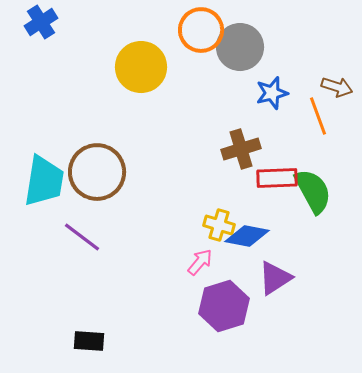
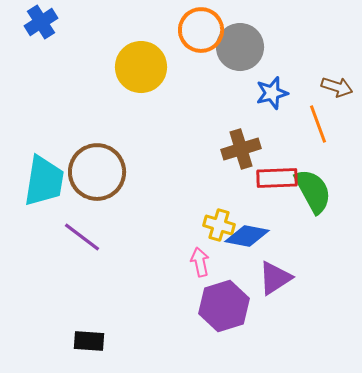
orange line: moved 8 px down
pink arrow: rotated 52 degrees counterclockwise
